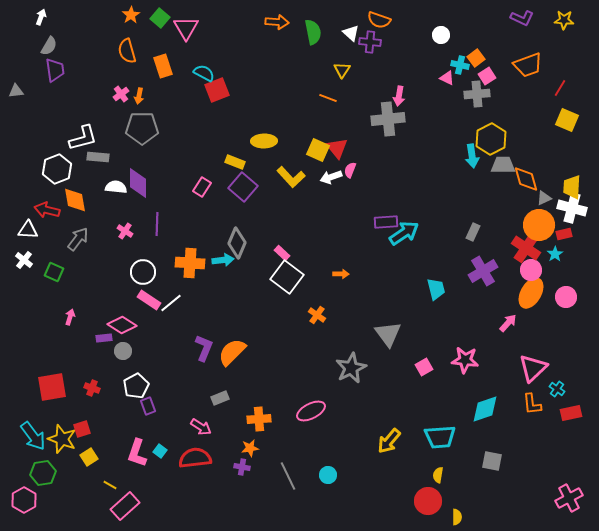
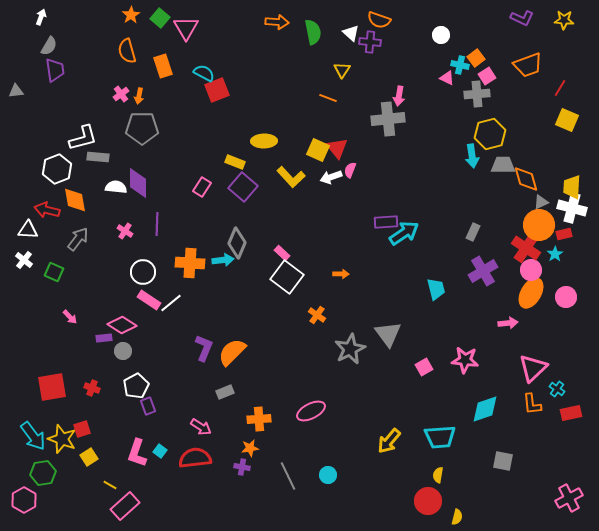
yellow hexagon at (491, 139): moved 1 px left, 5 px up; rotated 12 degrees clockwise
gray triangle at (544, 198): moved 3 px left, 4 px down
pink arrow at (70, 317): rotated 119 degrees clockwise
pink arrow at (508, 323): rotated 42 degrees clockwise
gray star at (351, 368): moved 1 px left, 19 px up
gray rectangle at (220, 398): moved 5 px right, 6 px up
gray square at (492, 461): moved 11 px right
yellow semicircle at (457, 517): rotated 14 degrees clockwise
